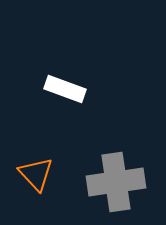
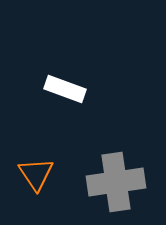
orange triangle: rotated 9 degrees clockwise
